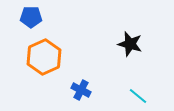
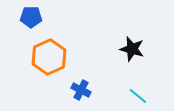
black star: moved 2 px right, 5 px down
orange hexagon: moved 5 px right
